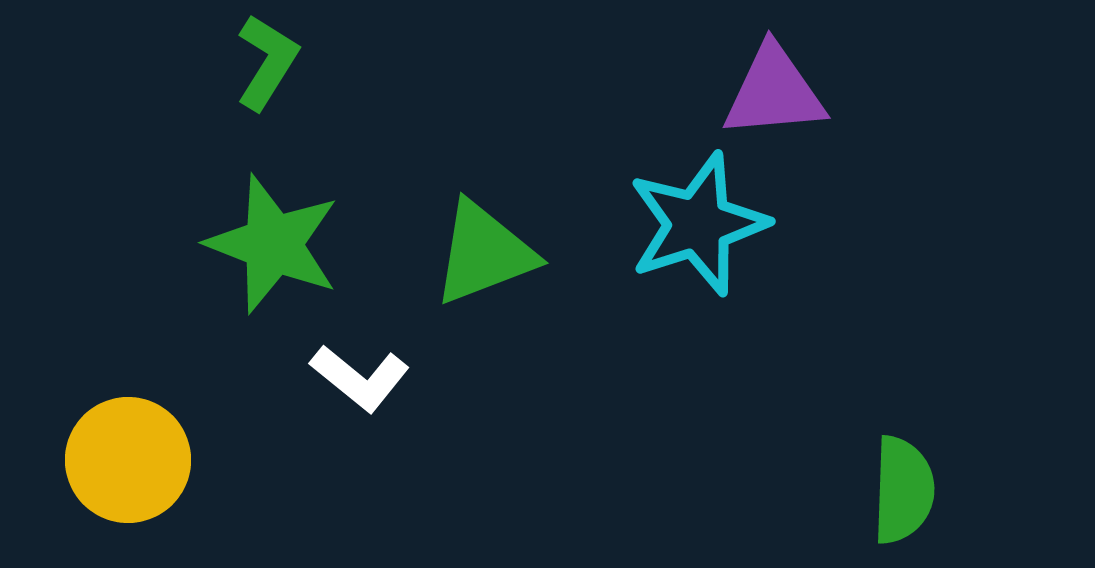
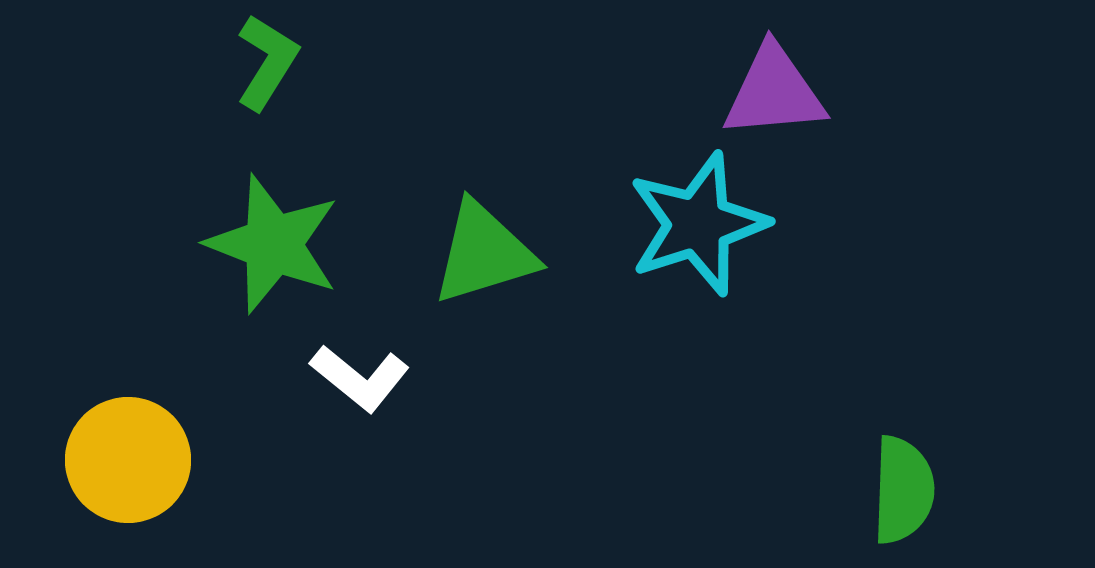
green triangle: rotated 4 degrees clockwise
